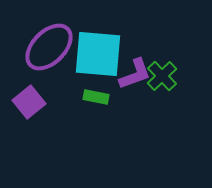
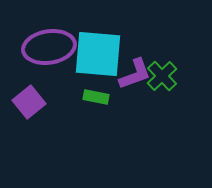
purple ellipse: rotated 36 degrees clockwise
